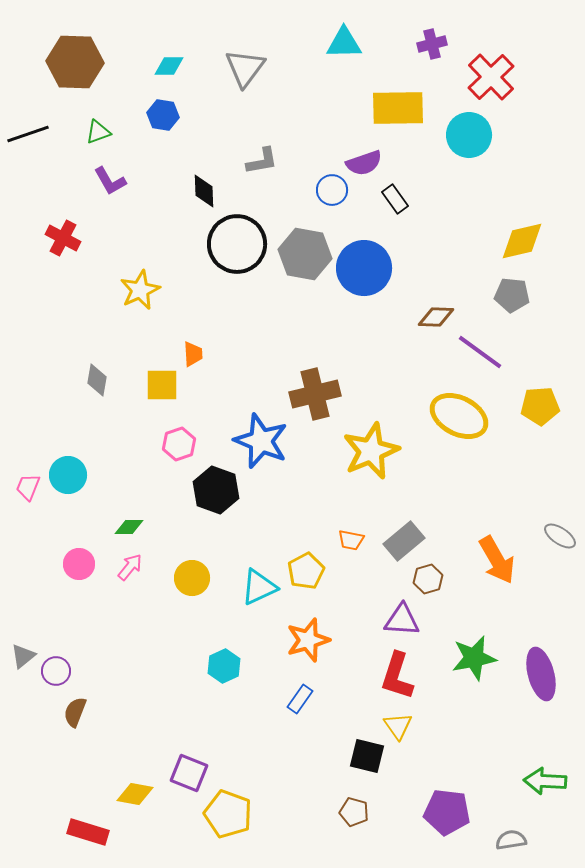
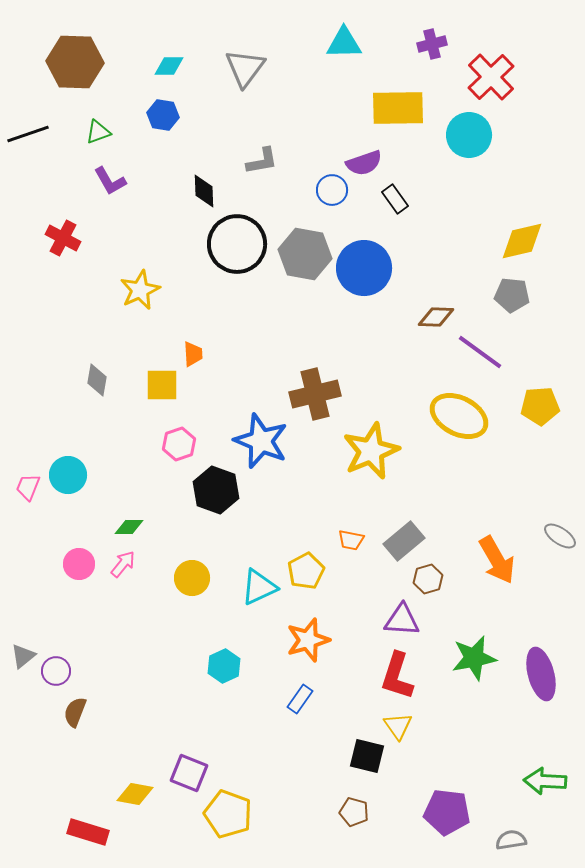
pink arrow at (130, 567): moved 7 px left, 3 px up
